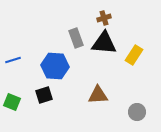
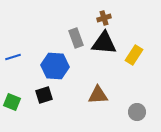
blue line: moved 3 px up
